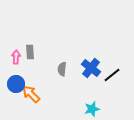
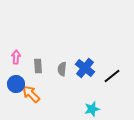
gray rectangle: moved 8 px right, 14 px down
blue cross: moved 6 px left
black line: moved 1 px down
